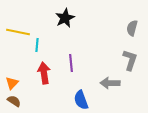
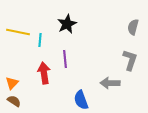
black star: moved 2 px right, 6 px down
gray semicircle: moved 1 px right, 1 px up
cyan line: moved 3 px right, 5 px up
purple line: moved 6 px left, 4 px up
